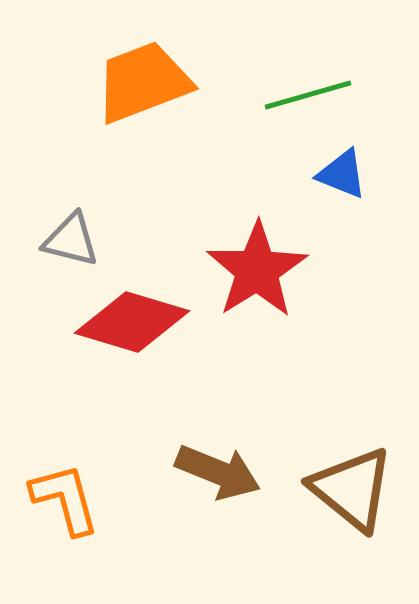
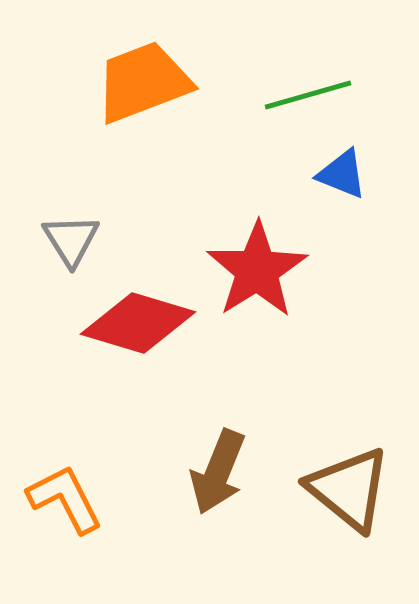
gray triangle: rotated 44 degrees clockwise
red diamond: moved 6 px right, 1 px down
brown arrow: rotated 90 degrees clockwise
brown triangle: moved 3 px left
orange L-shape: rotated 12 degrees counterclockwise
